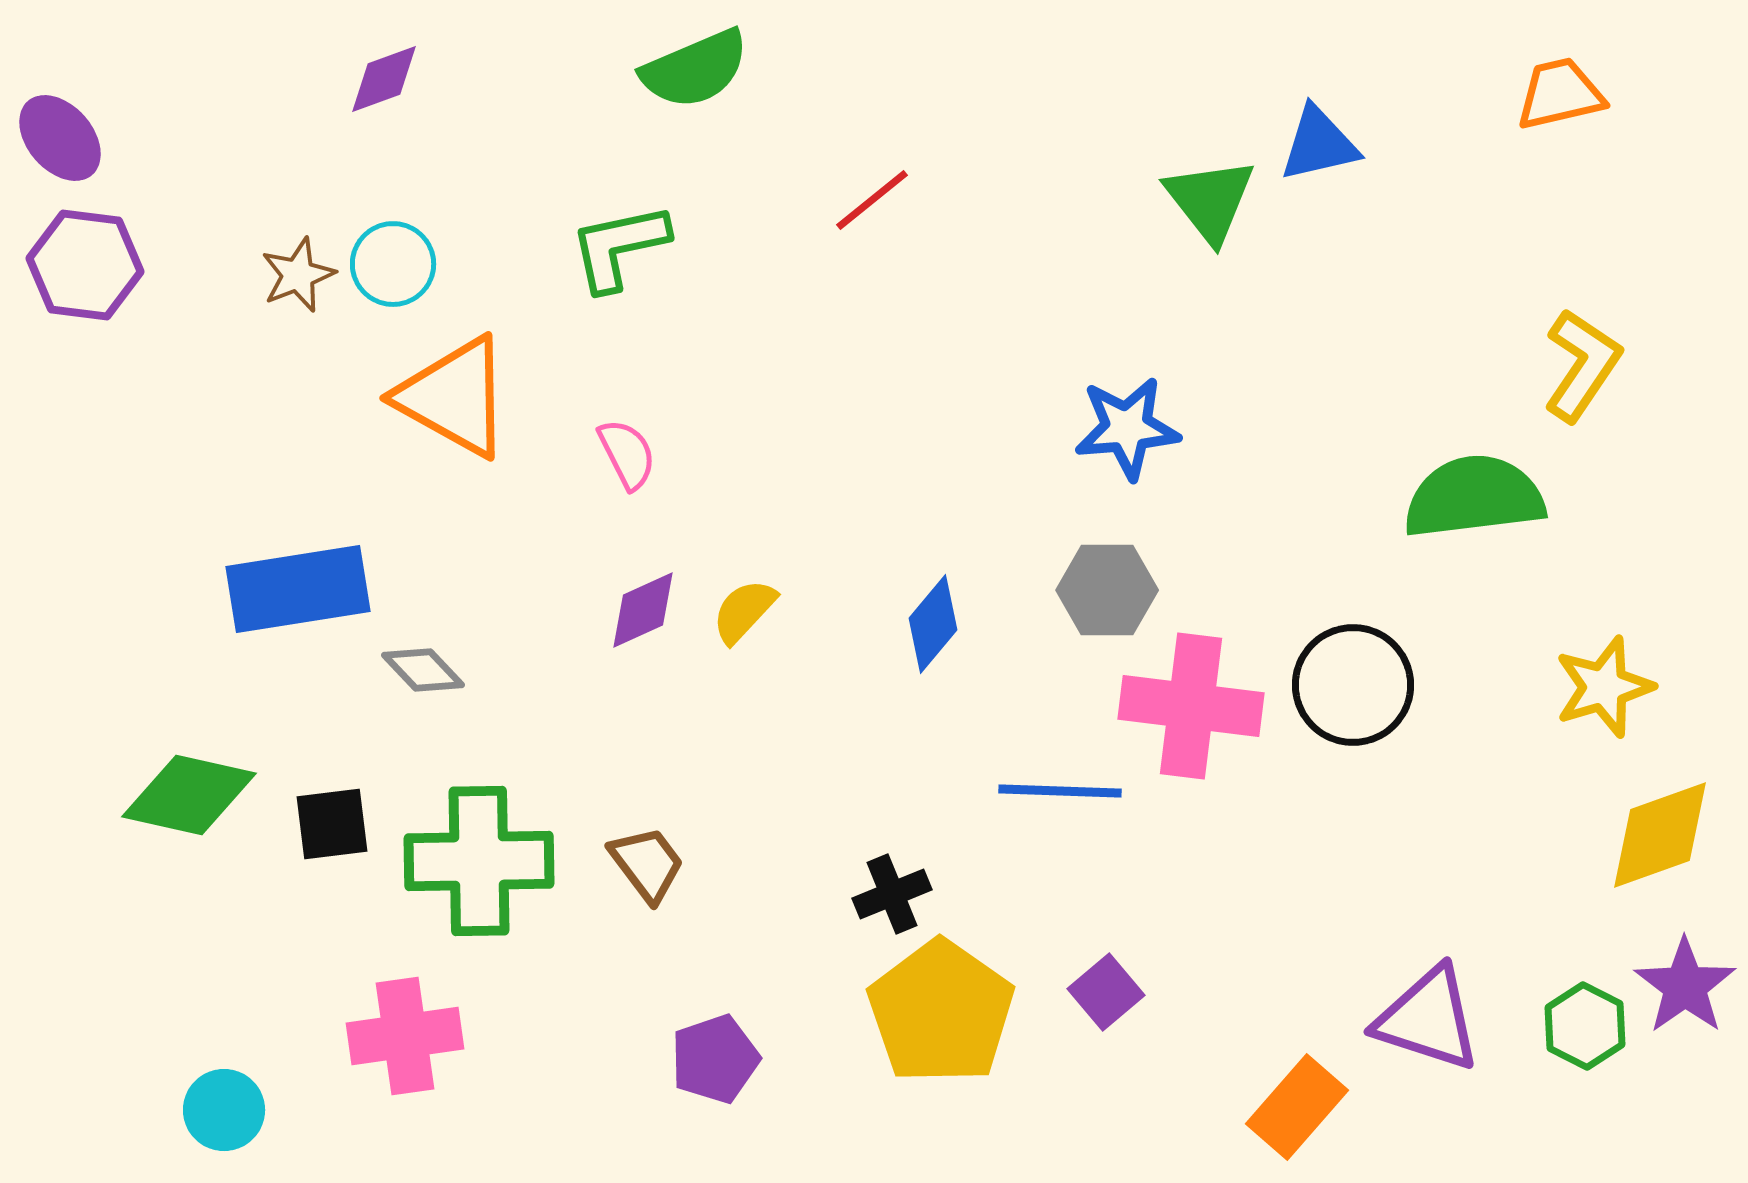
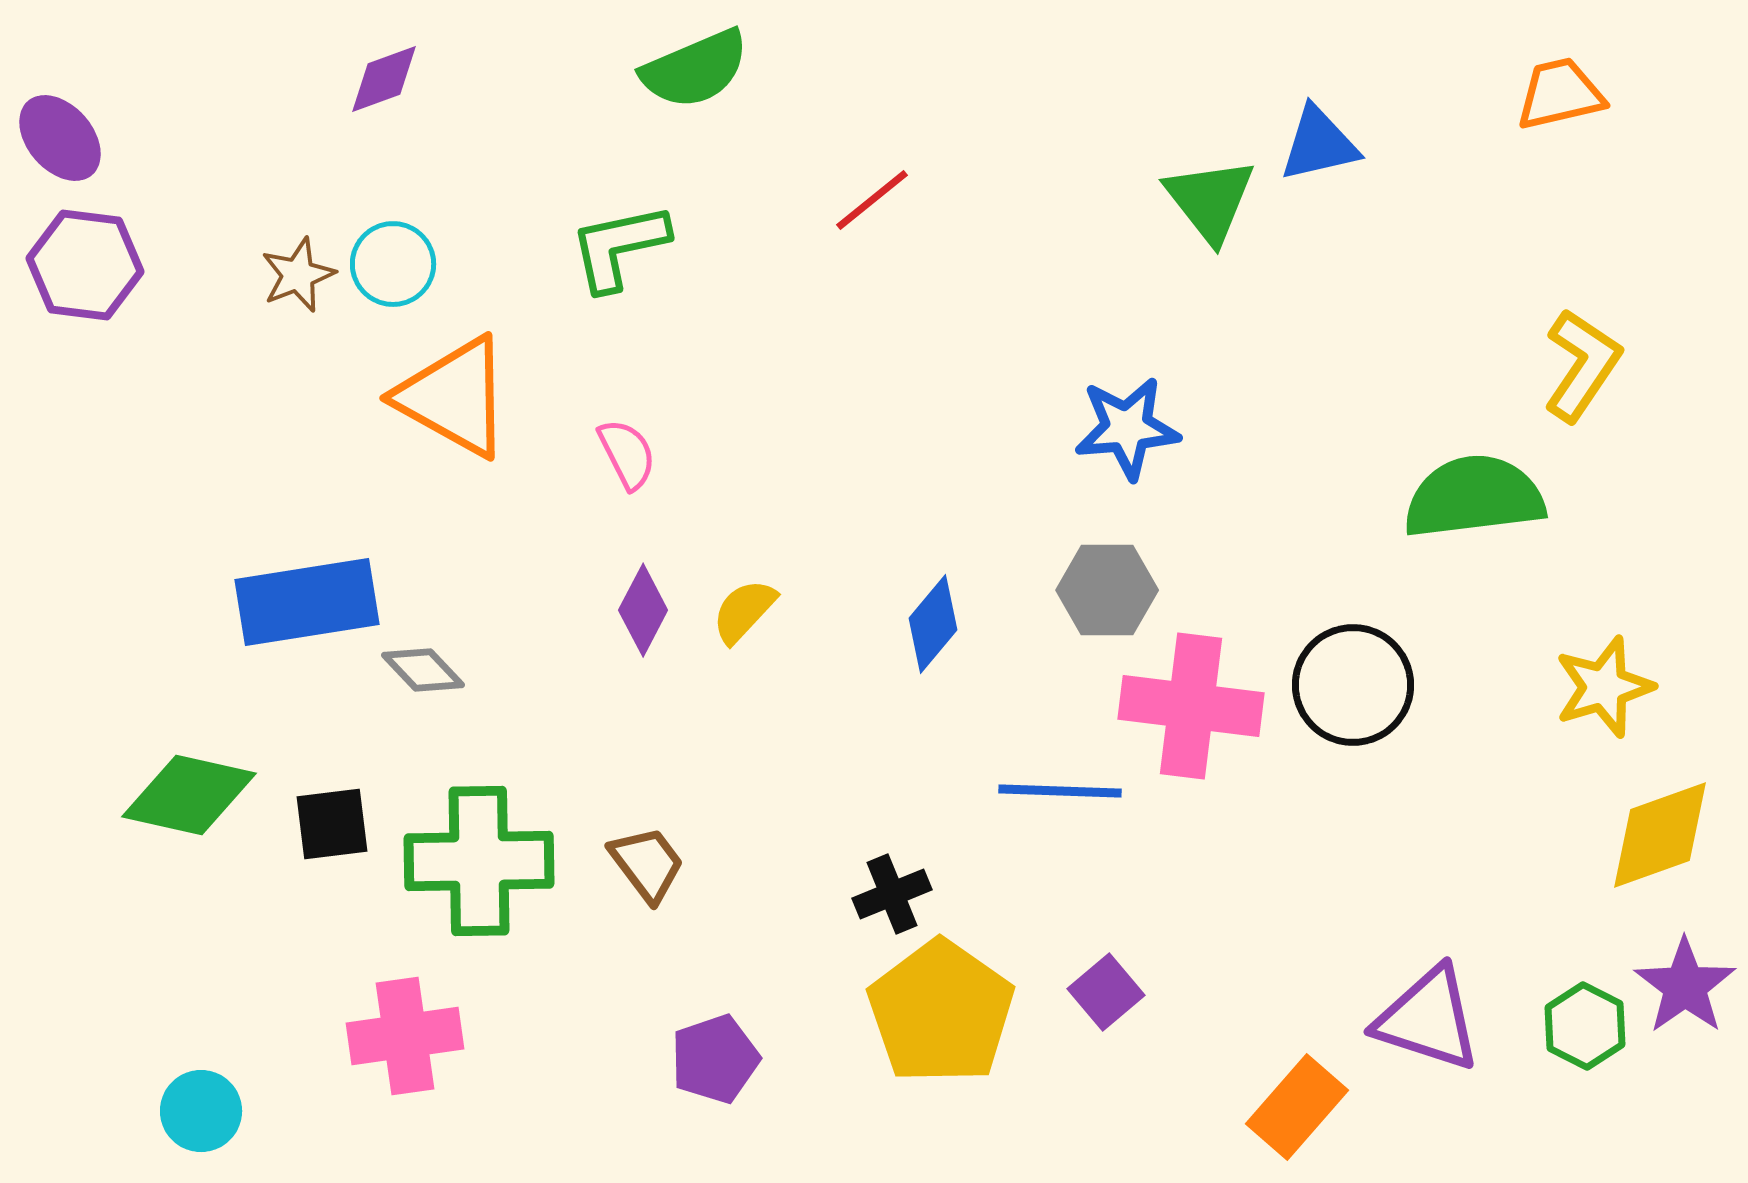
blue rectangle at (298, 589): moved 9 px right, 13 px down
purple diamond at (643, 610): rotated 38 degrees counterclockwise
cyan circle at (224, 1110): moved 23 px left, 1 px down
